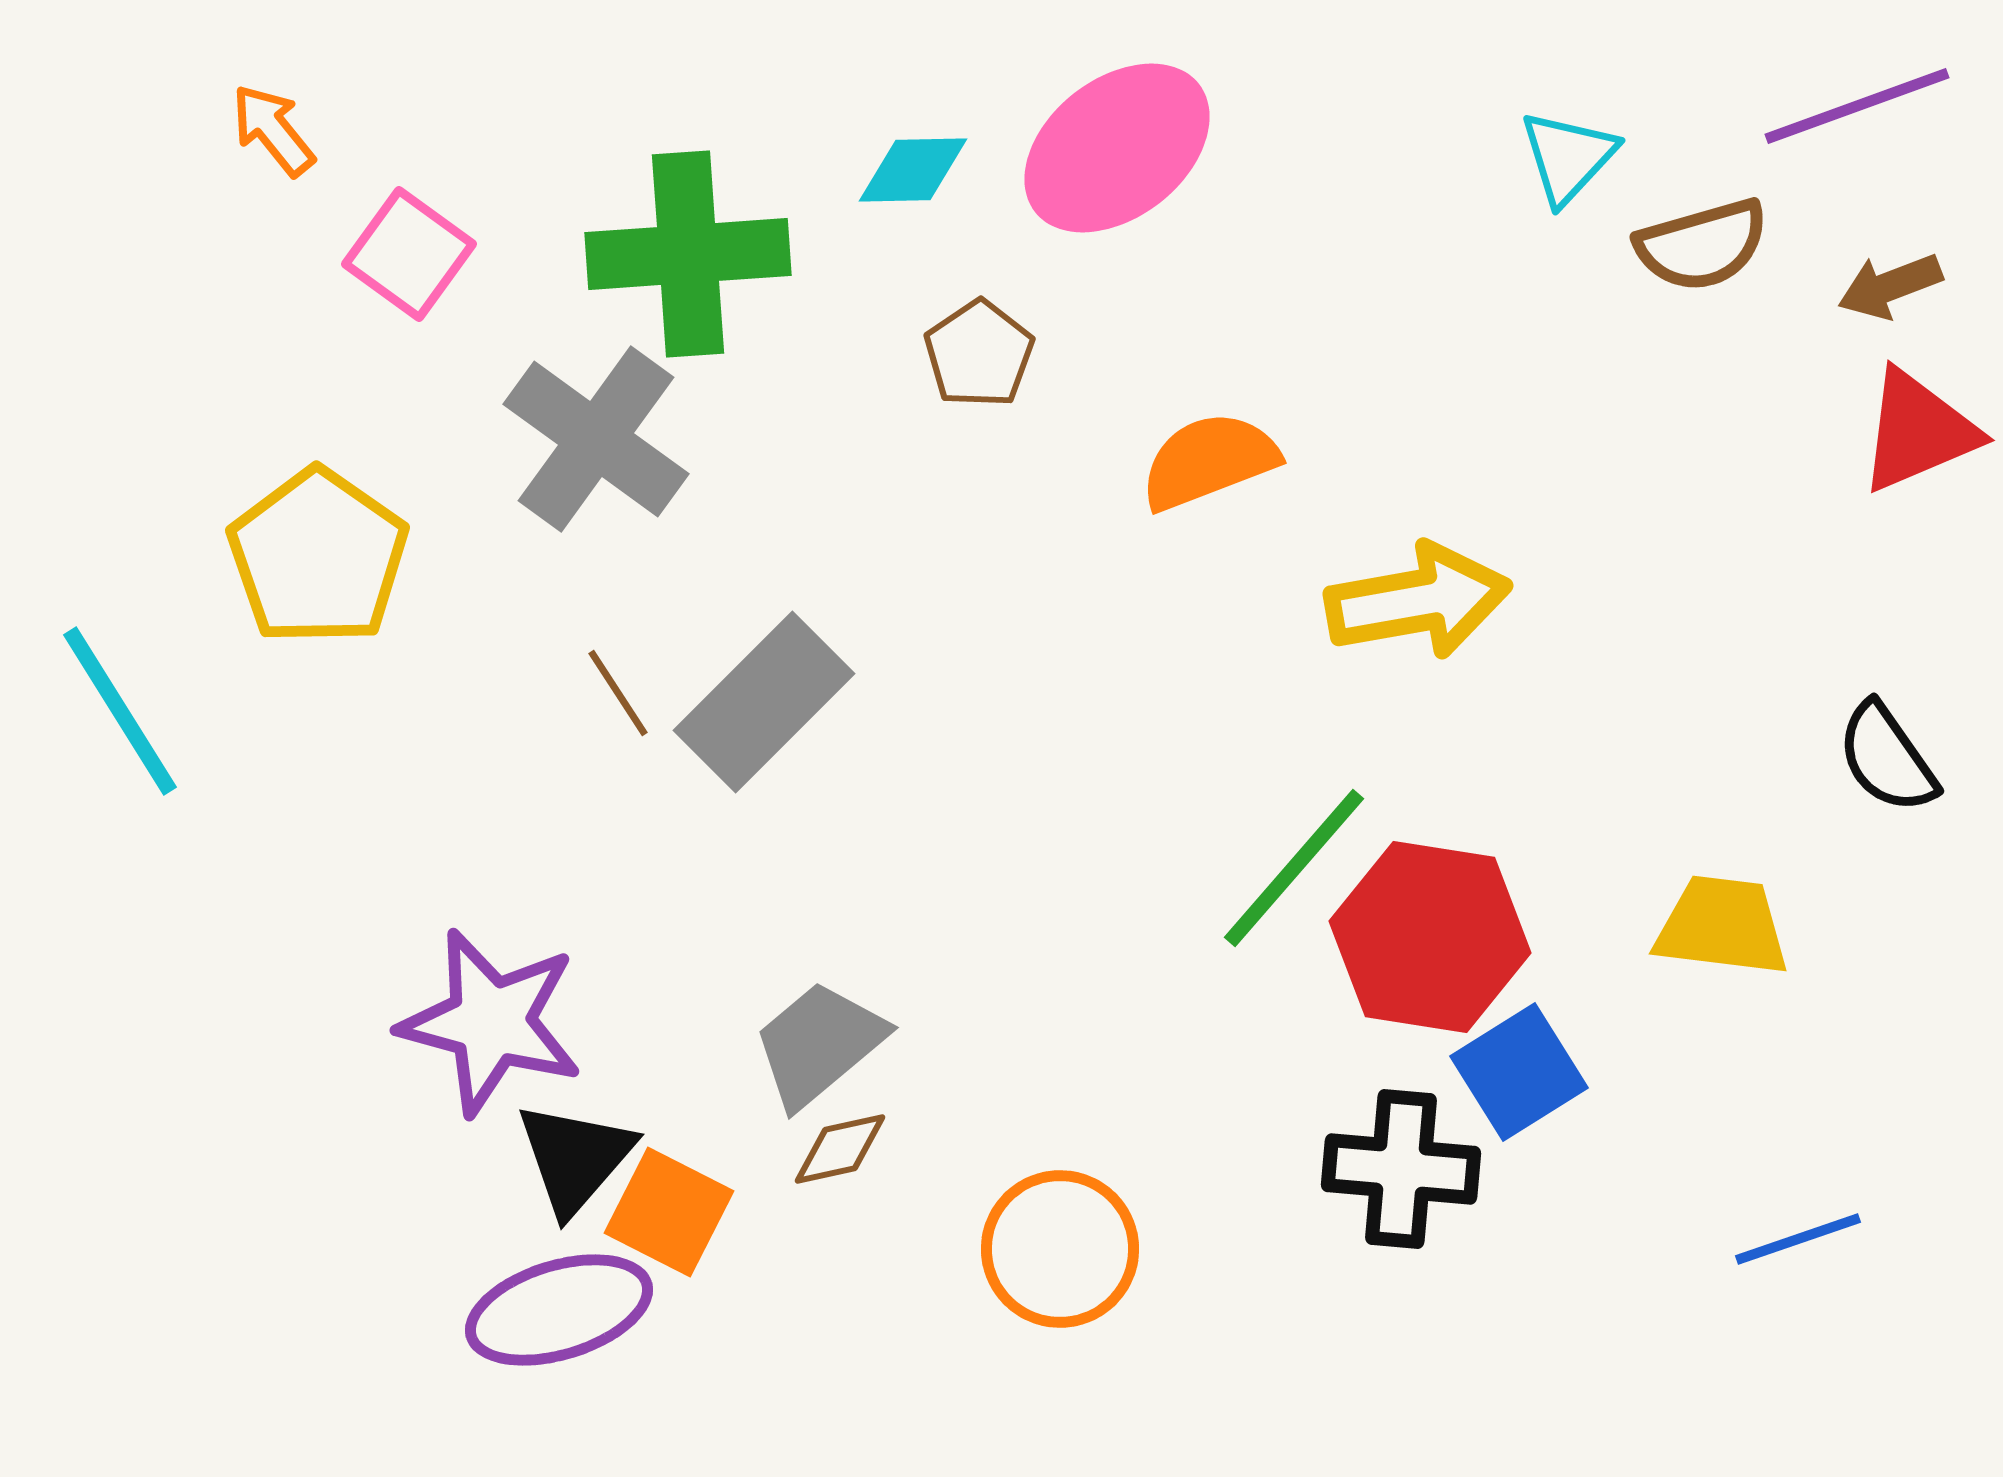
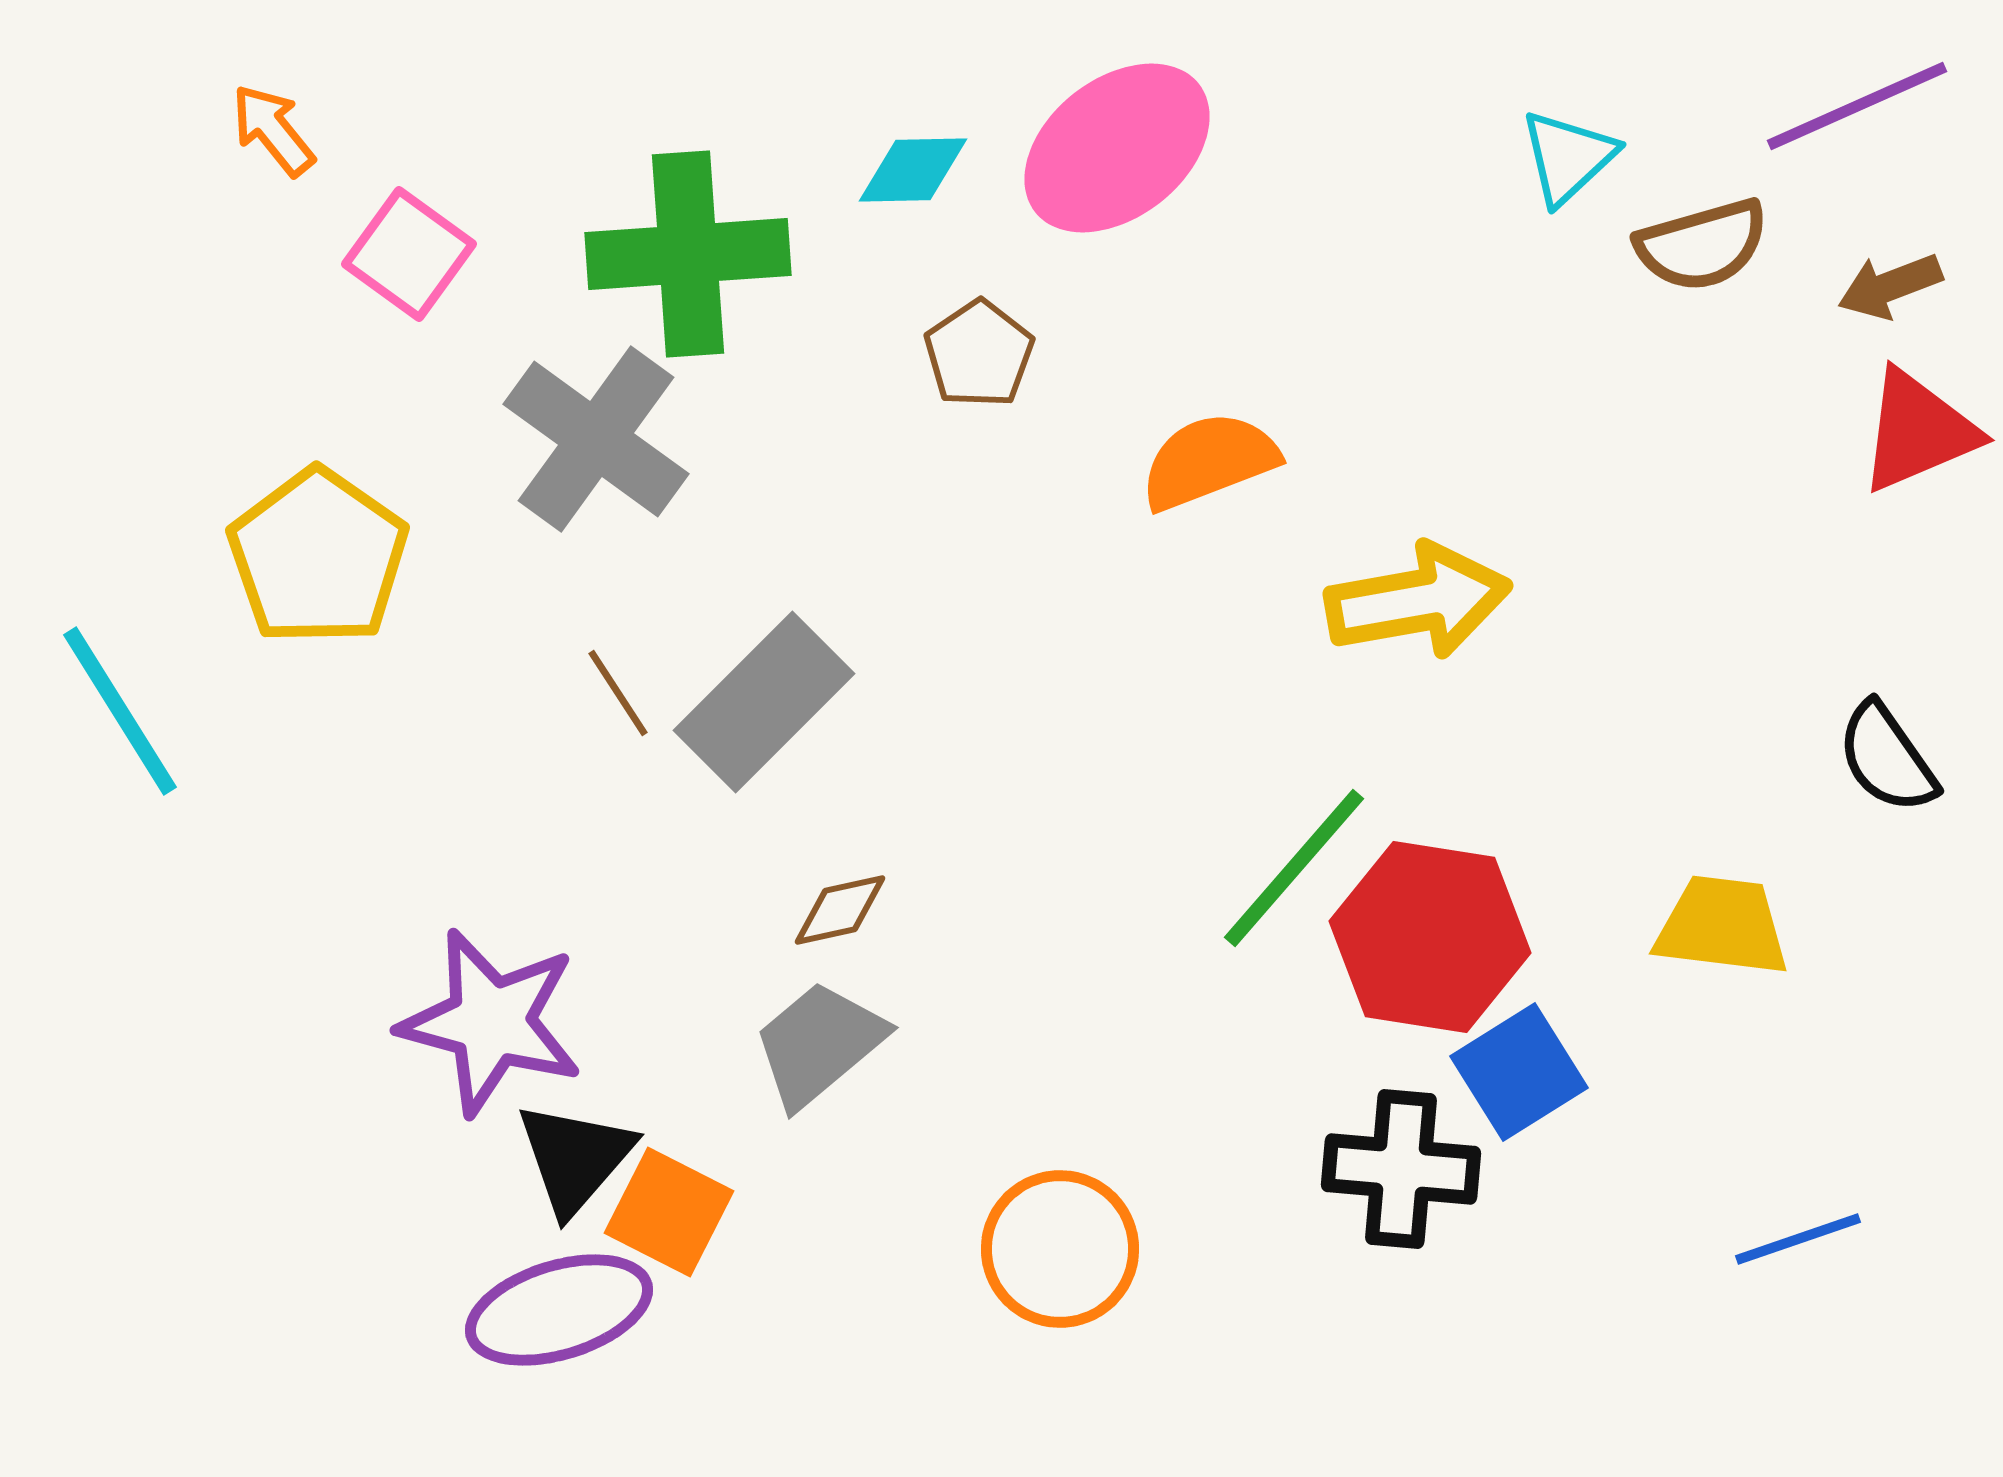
purple line: rotated 4 degrees counterclockwise
cyan triangle: rotated 4 degrees clockwise
brown diamond: moved 239 px up
